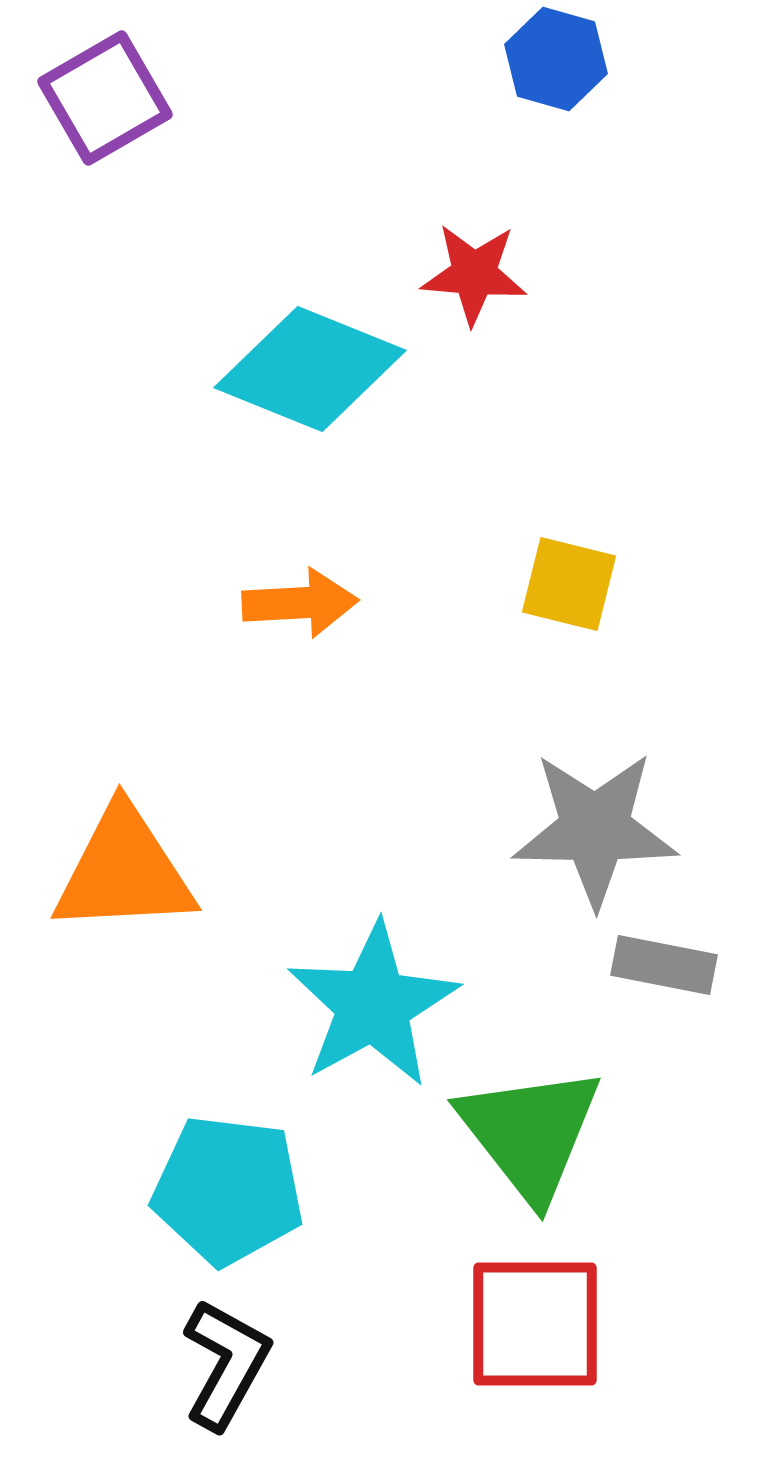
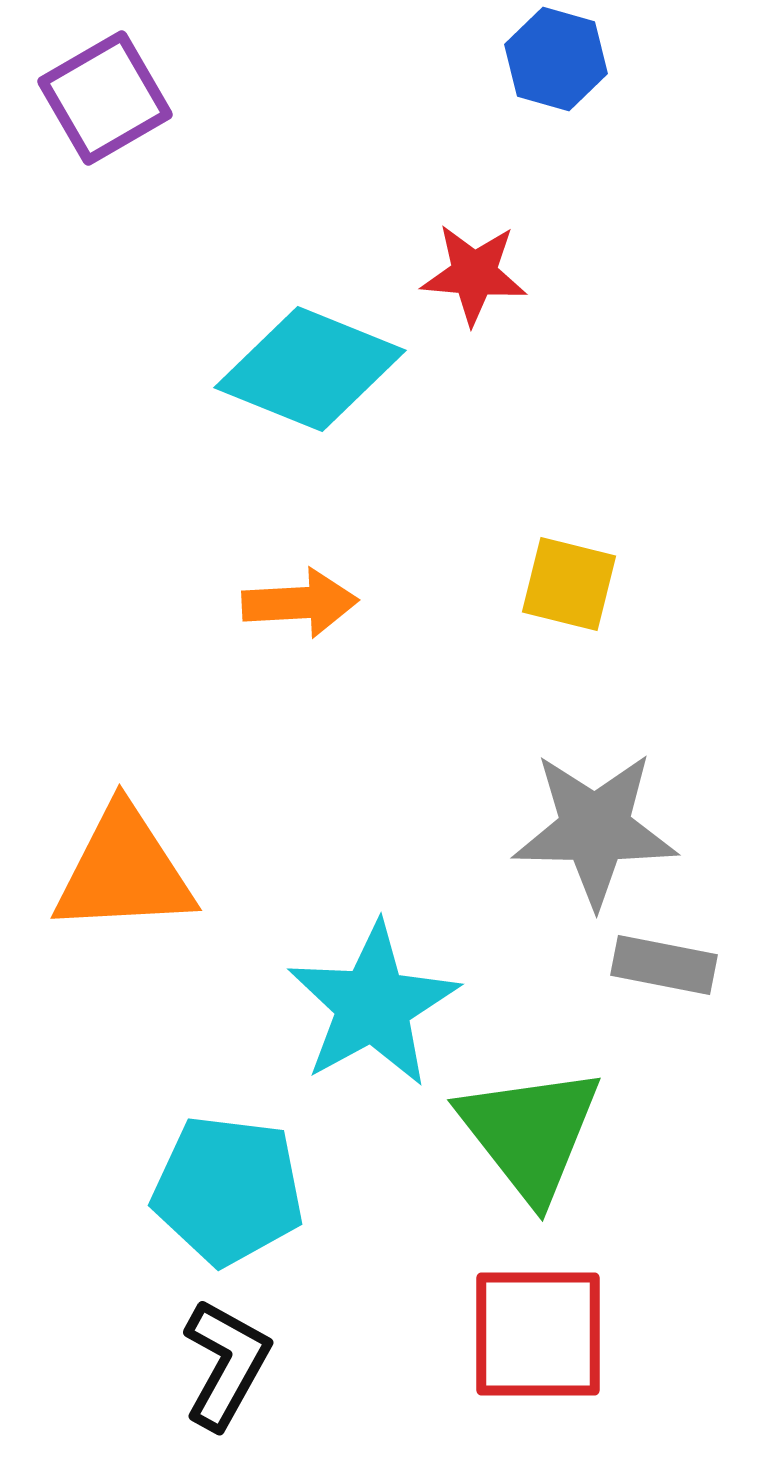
red square: moved 3 px right, 10 px down
